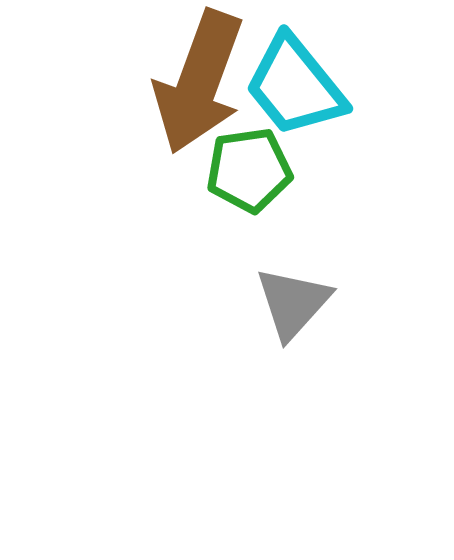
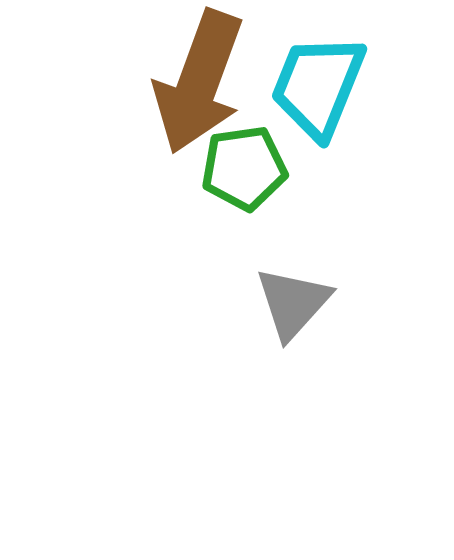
cyan trapezoid: moved 23 px right; rotated 61 degrees clockwise
green pentagon: moved 5 px left, 2 px up
